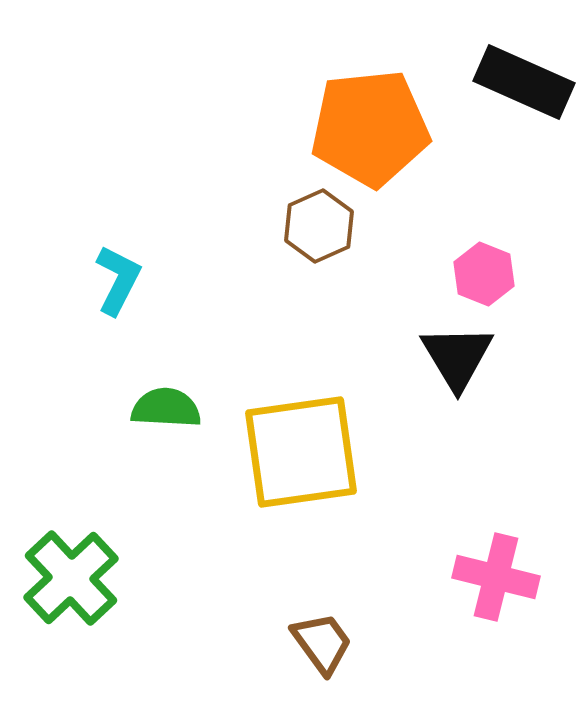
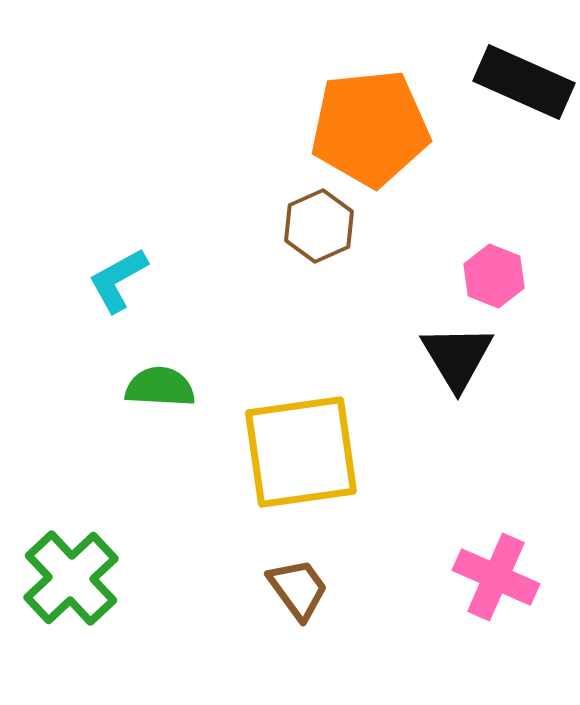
pink hexagon: moved 10 px right, 2 px down
cyan L-shape: rotated 146 degrees counterclockwise
green semicircle: moved 6 px left, 21 px up
pink cross: rotated 10 degrees clockwise
brown trapezoid: moved 24 px left, 54 px up
